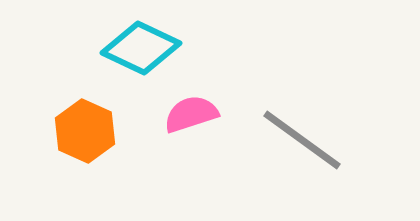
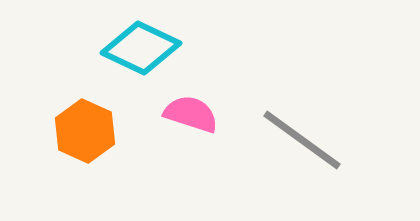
pink semicircle: rotated 36 degrees clockwise
